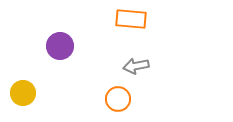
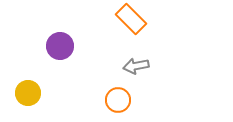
orange rectangle: rotated 40 degrees clockwise
yellow circle: moved 5 px right
orange circle: moved 1 px down
